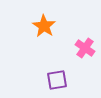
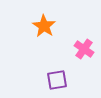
pink cross: moved 1 px left, 1 px down
